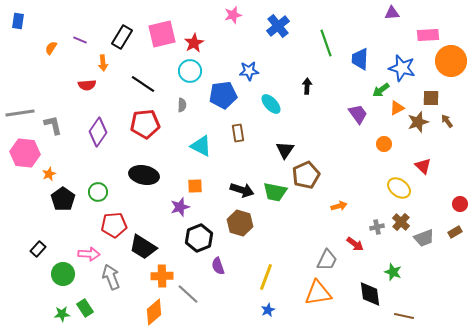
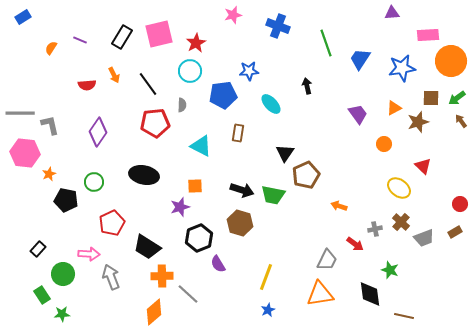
blue rectangle at (18, 21): moved 5 px right, 4 px up; rotated 49 degrees clockwise
blue cross at (278, 26): rotated 30 degrees counterclockwise
pink square at (162, 34): moved 3 px left
red star at (194, 43): moved 2 px right
blue trapezoid at (360, 59): rotated 30 degrees clockwise
orange arrow at (103, 63): moved 11 px right, 12 px down; rotated 21 degrees counterclockwise
blue star at (402, 68): rotated 24 degrees counterclockwise
black line at (143, 84): moved 5 px right; rotated 20 degrees clockwise
black arrow at (307, 86): rotated 14 degrees counterclockwise
green arrow at (381, 90): moved 76 px right, 8 px down
orange triangle at (397, 108): moved 3 px left
gray line at (20, 113): rotated 8 degrees clockwise
brown arrow at (447, 121): moved 14 px right
red pentagon at (145, 124): moved 10 px right, 1 px up
gray L-shape at (53, 125): moved 3 px left
brown rectangle at (238, 133): rotated 18 degrees clockwise
black triangle at (285, 150): moved 3 px down
green circle at (98, 192): moved 4 px left, 10 px up
green trapezoid at (275, 192): moved 2 px left, 3 px down
black pentagon at (63, 199): moved 3 px right, 1 px down; rotated 25 degrees counterclockwise
orange arrow at (339, 206): rotated 147 degrees counterclockwise
red pentagon at (114, 225): moved 2 px left, 2 px up; rotated 20 degrees counterclockwise
gray cross at (377, 227): moved 2 px left, 2 px down
black trapezoid at (143, 247): moved 4 px right
purple semicircle at (218, 266): moved 2 px up; rotated 12 degrees counterclockwise
green star at (393, 272): moved 3 px left, 2 px up
orange triangle at (318, 293): moved 2 px right, 1 px down
green rectangle at (85, 308): moved 43 px left, 13 px up
